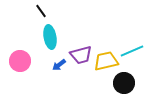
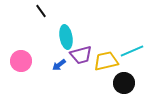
cyan ellipse: moved 16 px right
pink circle: moved 1 px right
